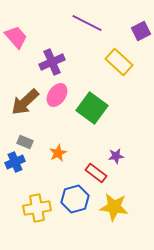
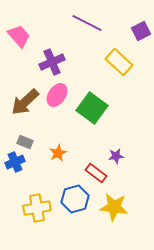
pink trapezoid: moved 3 px right, 1 px up
